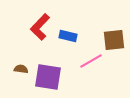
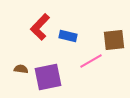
purple square: rotated 20 degrees counterclockwise
